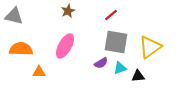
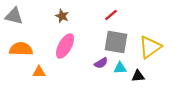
brown star: moved 6 px left, 5 px down; rotated 24 degrees counterclockwise
cyan triangle: rotated 16 degrees clockwise
